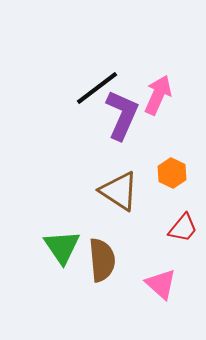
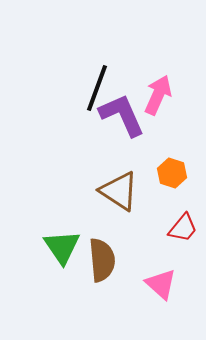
black line: rotated 33 degrees counterclockwise
purple L-shape: rotated 48 degrees counterclockwise
orange hexagon: rotated 8 degrees counterclockwise
